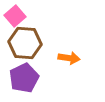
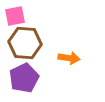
pink square: rotated 30 degrees clockwise
